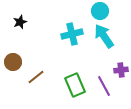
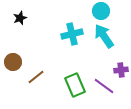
cyan circle: moved 1 px right
black star: moved 4 px up
purple line: rotated 25 degrees counterclockwise
